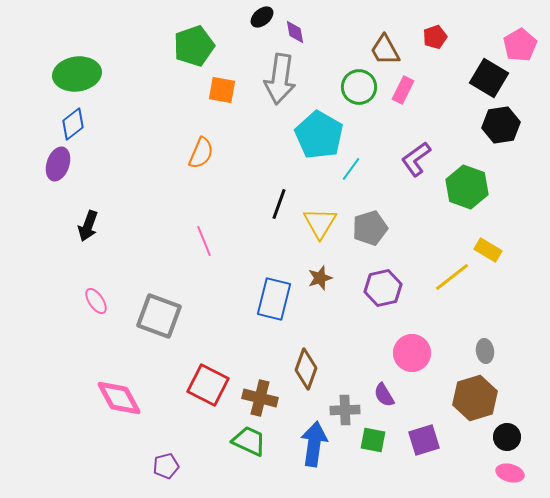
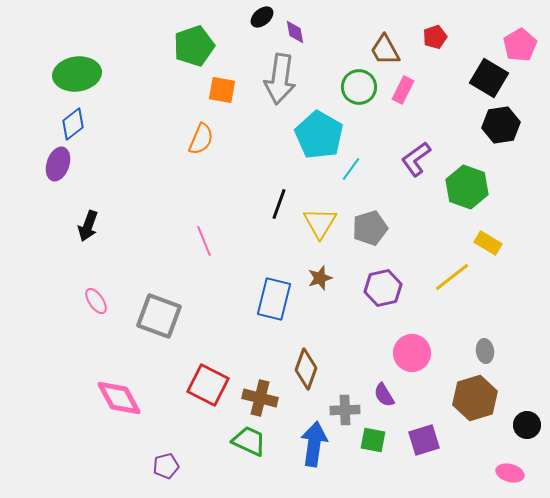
orange semicircle at (201, 153): moved 14 px up
yellow rectangle at (488, 250): moved 7 px up
black circle at (507, 437): moved 20 px right, 12 px up
